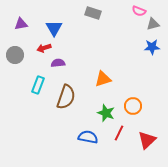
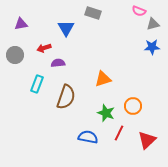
blue triangle: moved 12 px right
cyan rectangle: moved 1 px left, 1 px up
